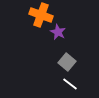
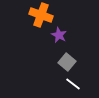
purple star: moved 1 px right, 3 px down
white line: moved 3 px right
